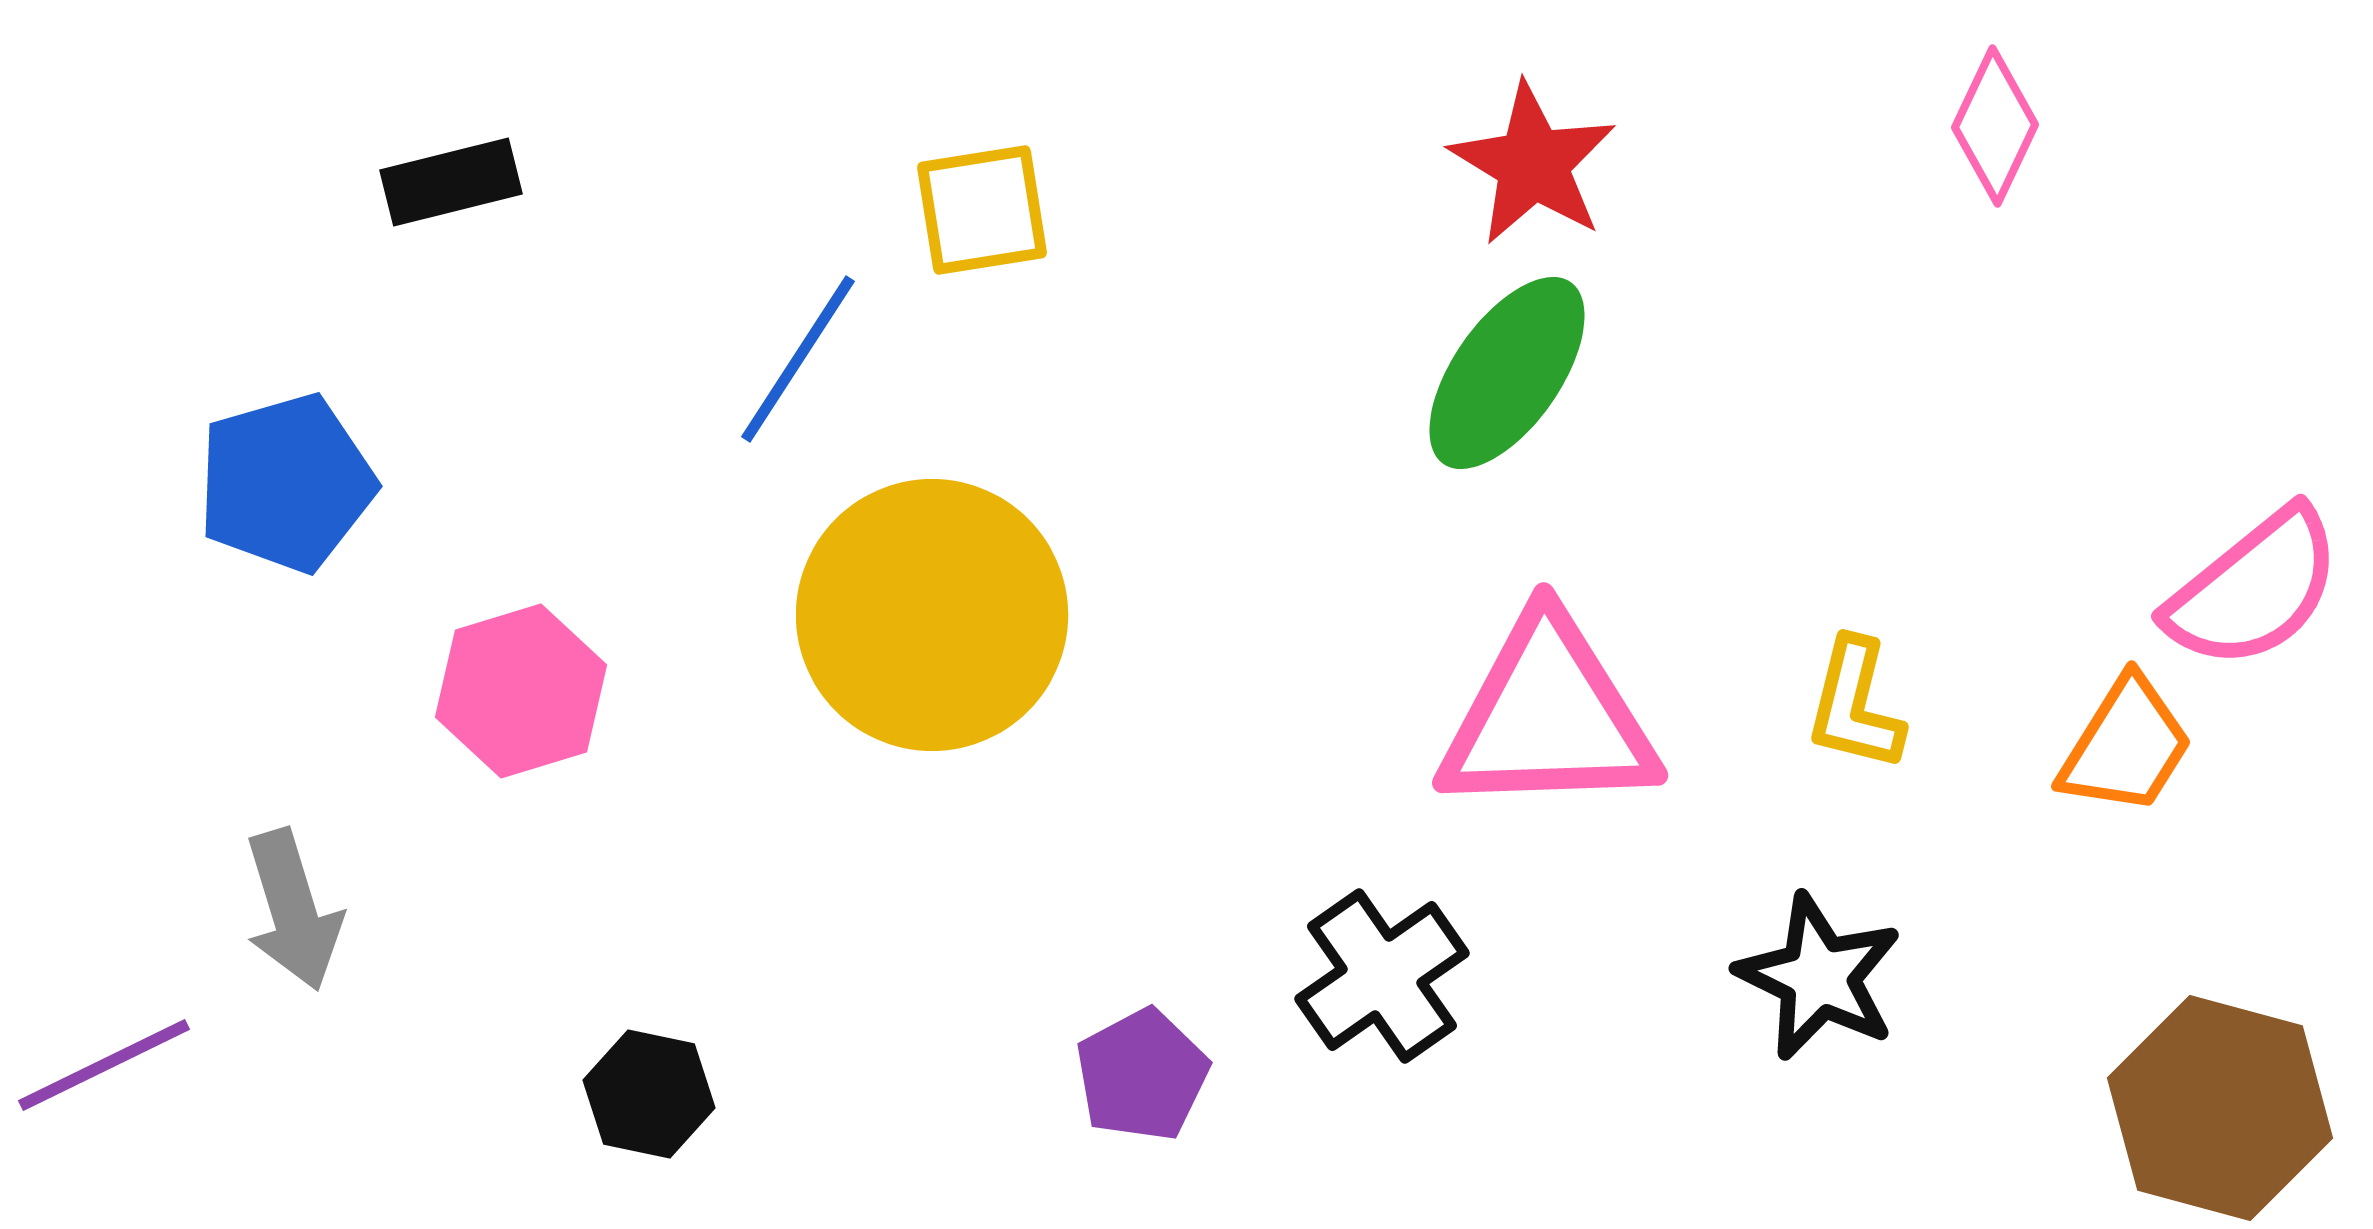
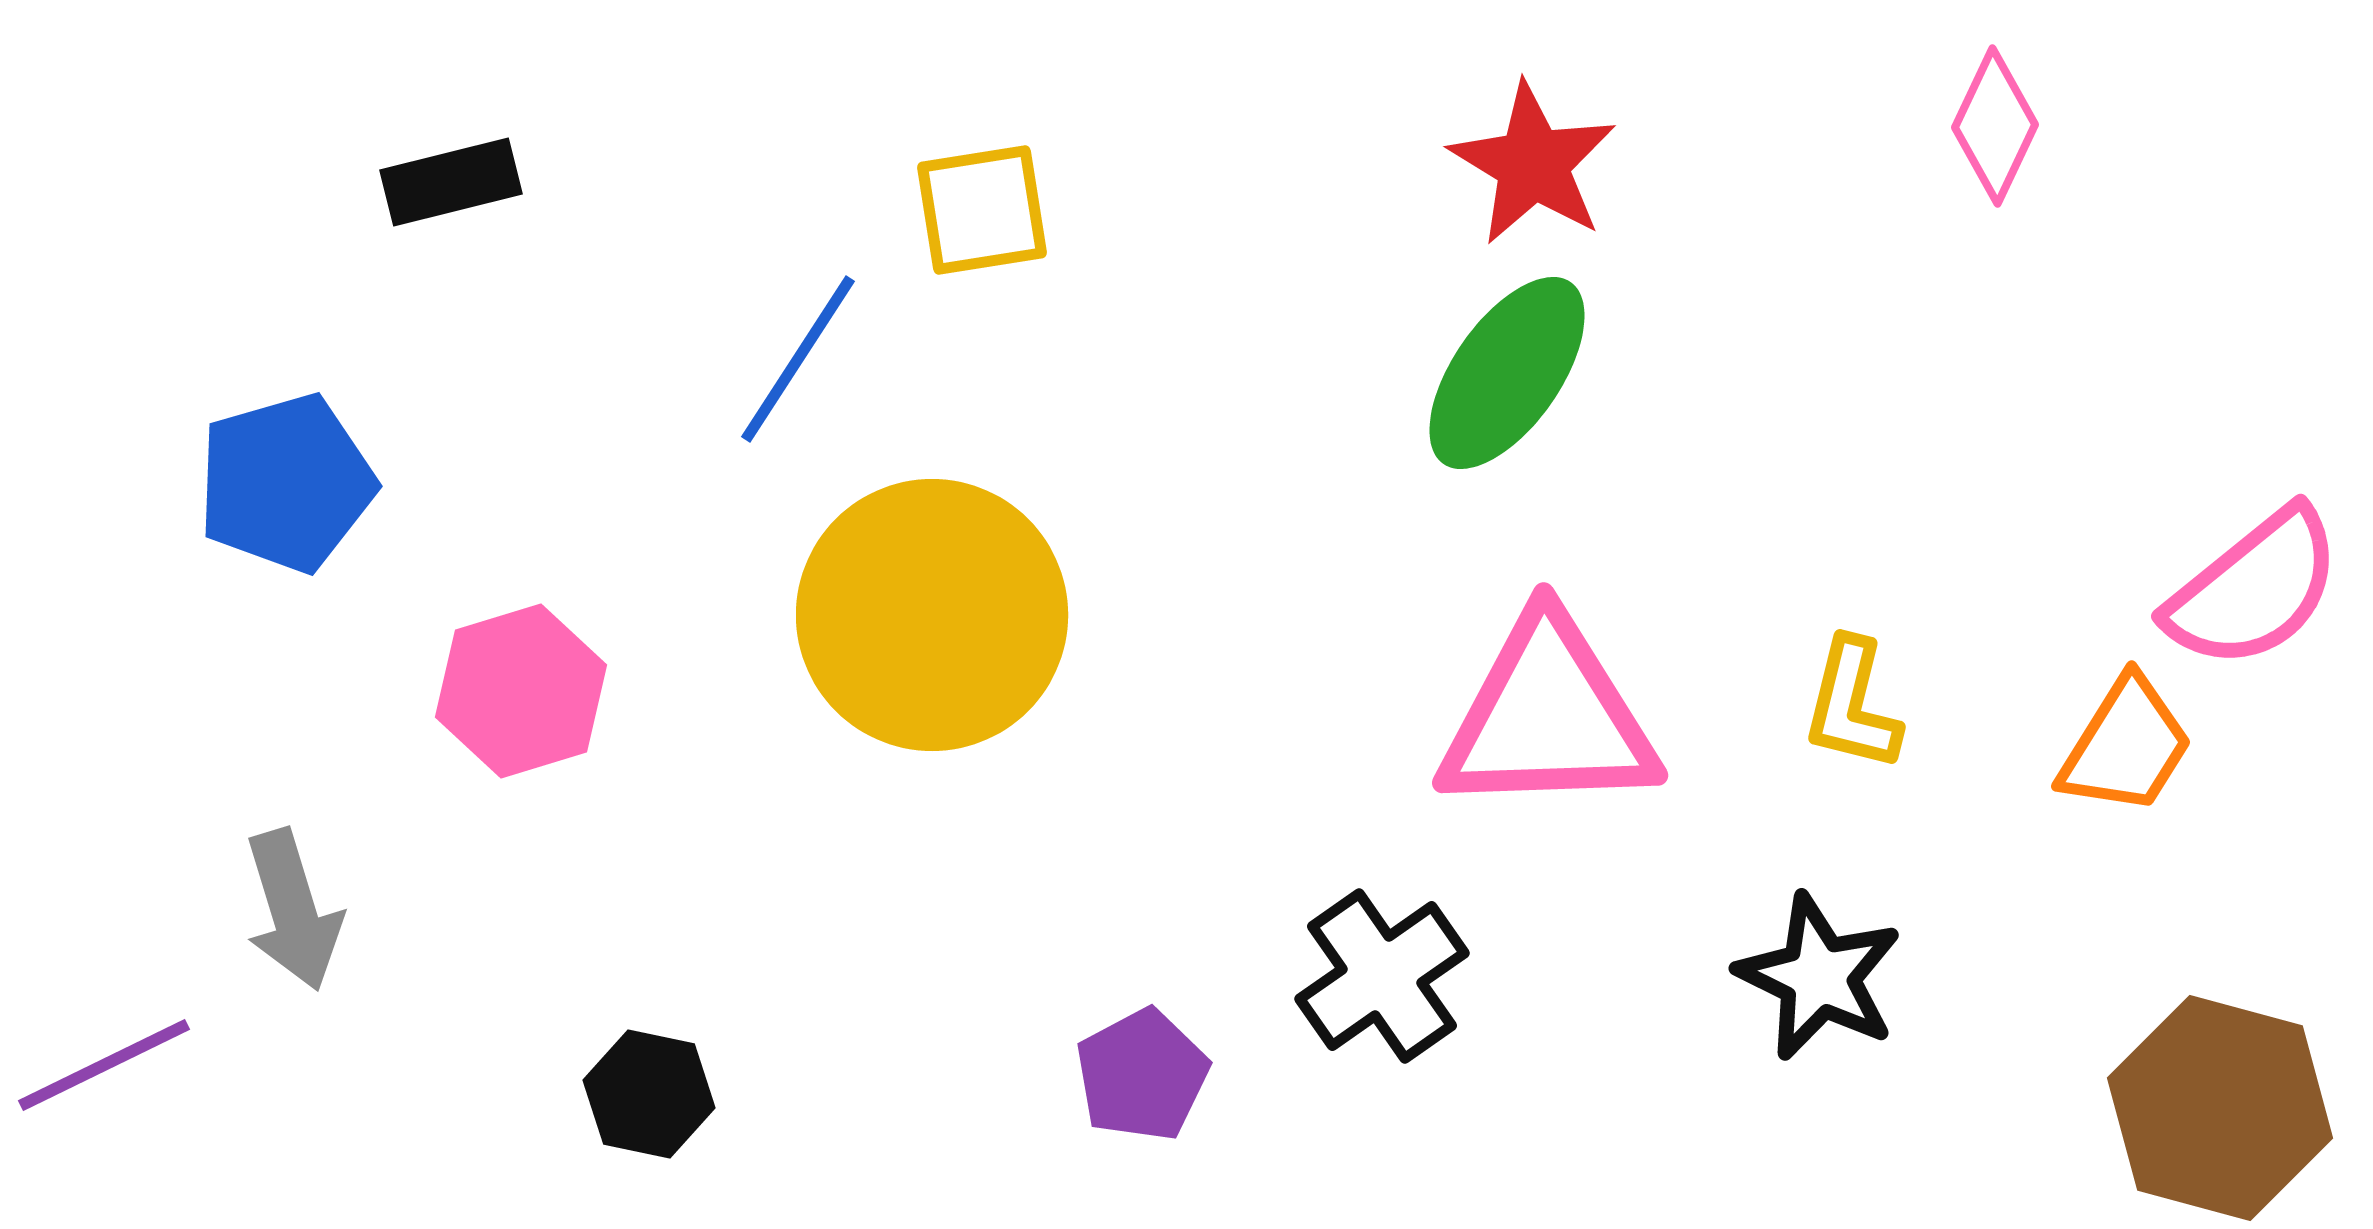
yellow L-shape: moved 3 px left
